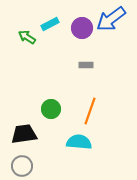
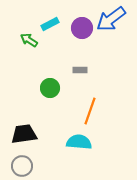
green arrow: moved 2 px right, 3 px down
gray rectangle: moved 6 px left, 5 px down
green circle: moved 1 px left, 21 px up
